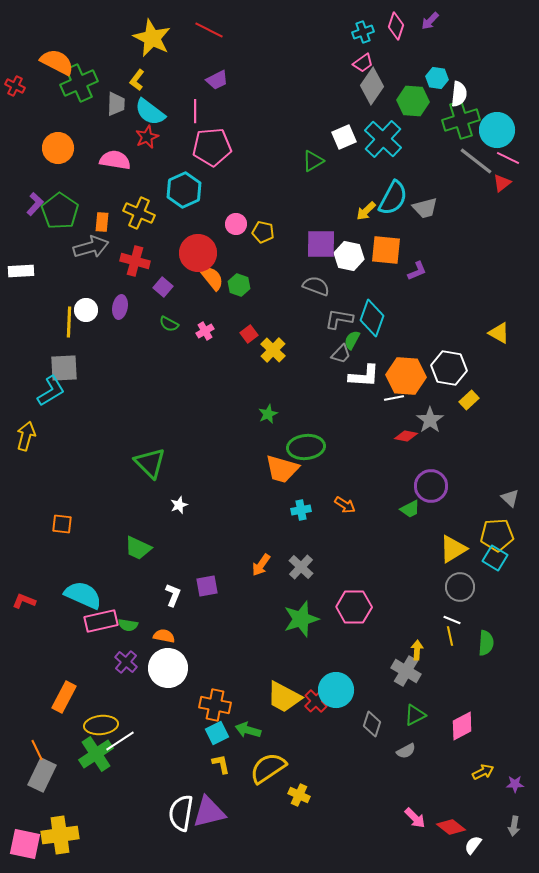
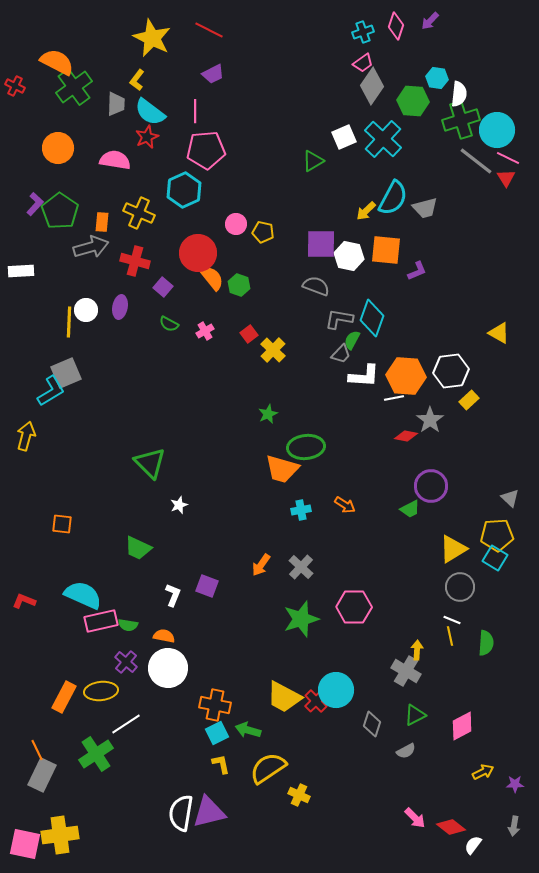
purple trapezoid at (217, 80): moved 4 px left, 6 px up
green cross at (79, 83): moved 5 px left, 4 px down; rotated 12 degrees counterclockwise
pink pentagon at (212, 147): moved 6 px left, 3 px down
red triangle at (502, 183): moved 4 px right, 5 px up; rotated 24 degrees counterclockwise
gray square at (64, 368): moved 2 px right, 5 px down; rotated 20 degrees counterclockwise
white hexagon at (449, 368): moved 2 px right, 3 px down; rotated 16 degrees counterclockwise
purple square at (207, 586): rotated 30 degrees clockwise
yellow ellipse at (101, 725): moved 34 px up
white line at (120, 741): moved 6 px right, 17 px up
